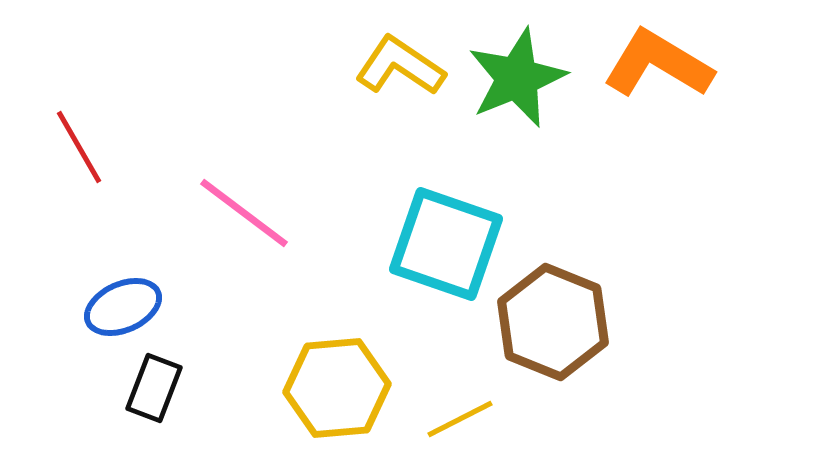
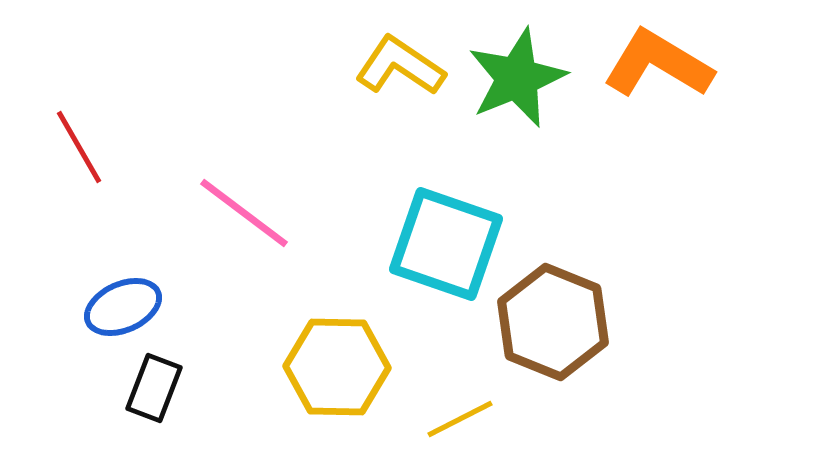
yellow hexagon: moved 21 px up; rotated 6 degrees clockwise
